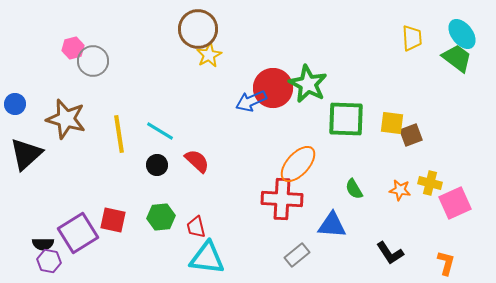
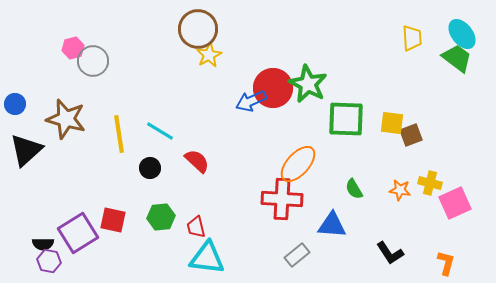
black triangle: moved 4 px up
black circle: moved 7 px left, 3 px down
